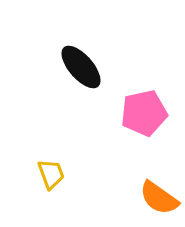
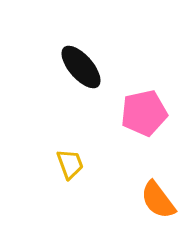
yellow trapezoid: moved 19 px right, 10 px up
orange semicircle: moved 1 px left, 2 px down; rotated 18 degrees clockwise
